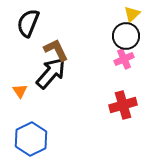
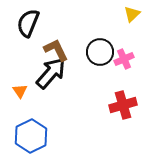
black circle: moved 26 px left, 16 px down
blue hexagon: moved 3 px up
